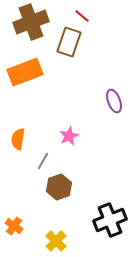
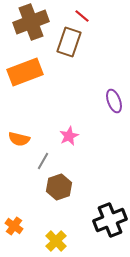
orange semicircle: moved 1 px right; rotated 85 degrees counterclockwise
